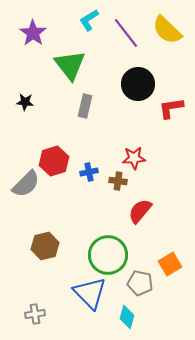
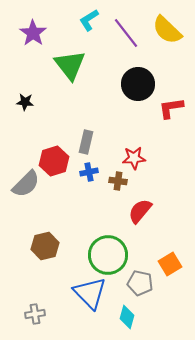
gray rectangle: moved 1 px right, 36 px down
